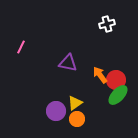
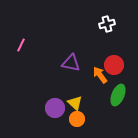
pink line: moved 2 px up
purple triangle: moved 3 px right
red circle: moved 2 px left, 15 px up
green ellipse: rotated 20 degrees counterclockwise
yellow triangle: rotated 42 degrees counterclockwise
purple circle: moved 1 px left, 3 px up
